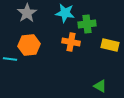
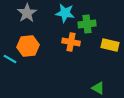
orange hexagon: moved 1 px left, 1 px down
cyan line: rotated 24 degrees clockwise
green triangle: moved 2 px left, 2 px down
